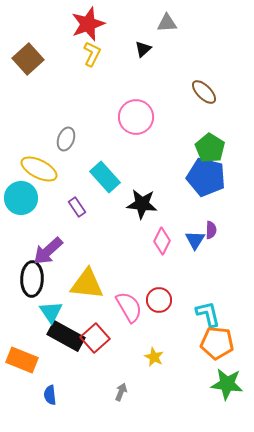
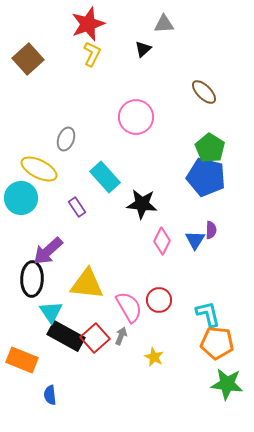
gray triangle: moved 3 px left, 1 px down
gray arrow: moved 56 px up
